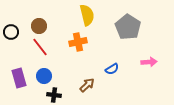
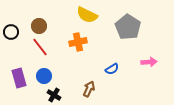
yellow semicircle: rotated 130 degrees clockwise
brown arrow: moved 2 px right, 4 px down; rotated 21 degrees counterclockwise
black cross: rotated 24 degrees clockwise
